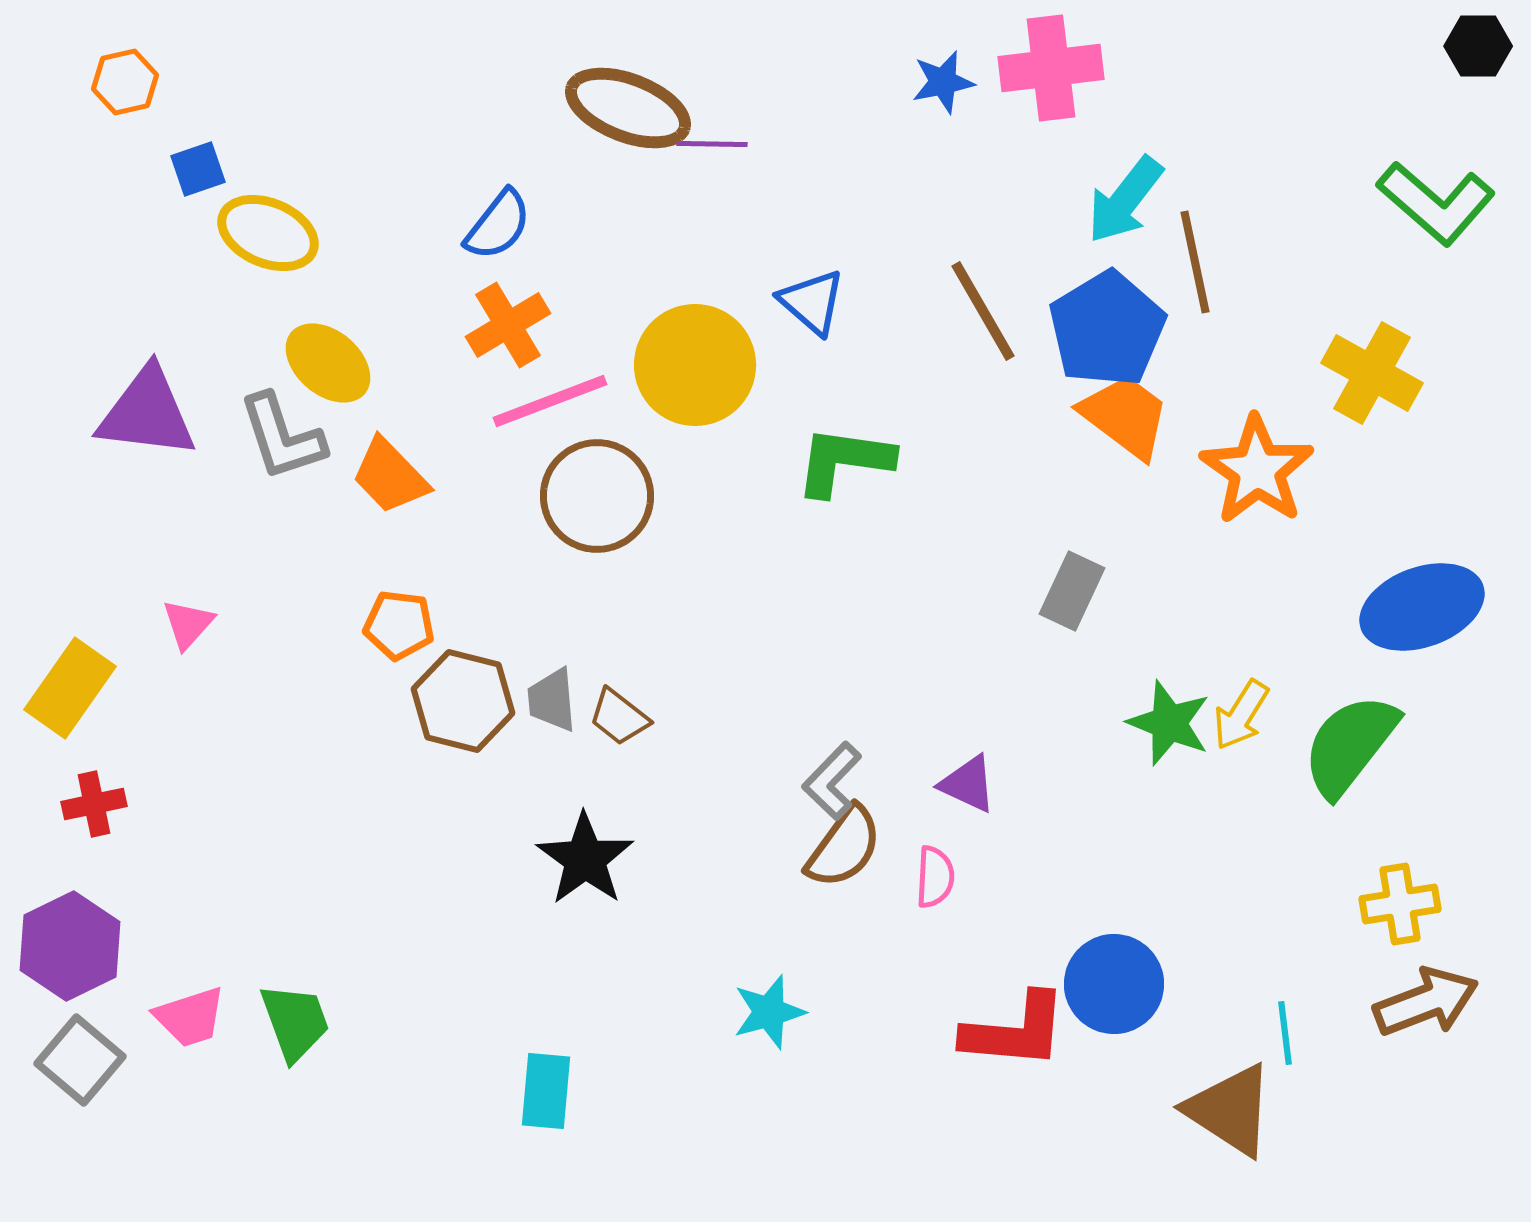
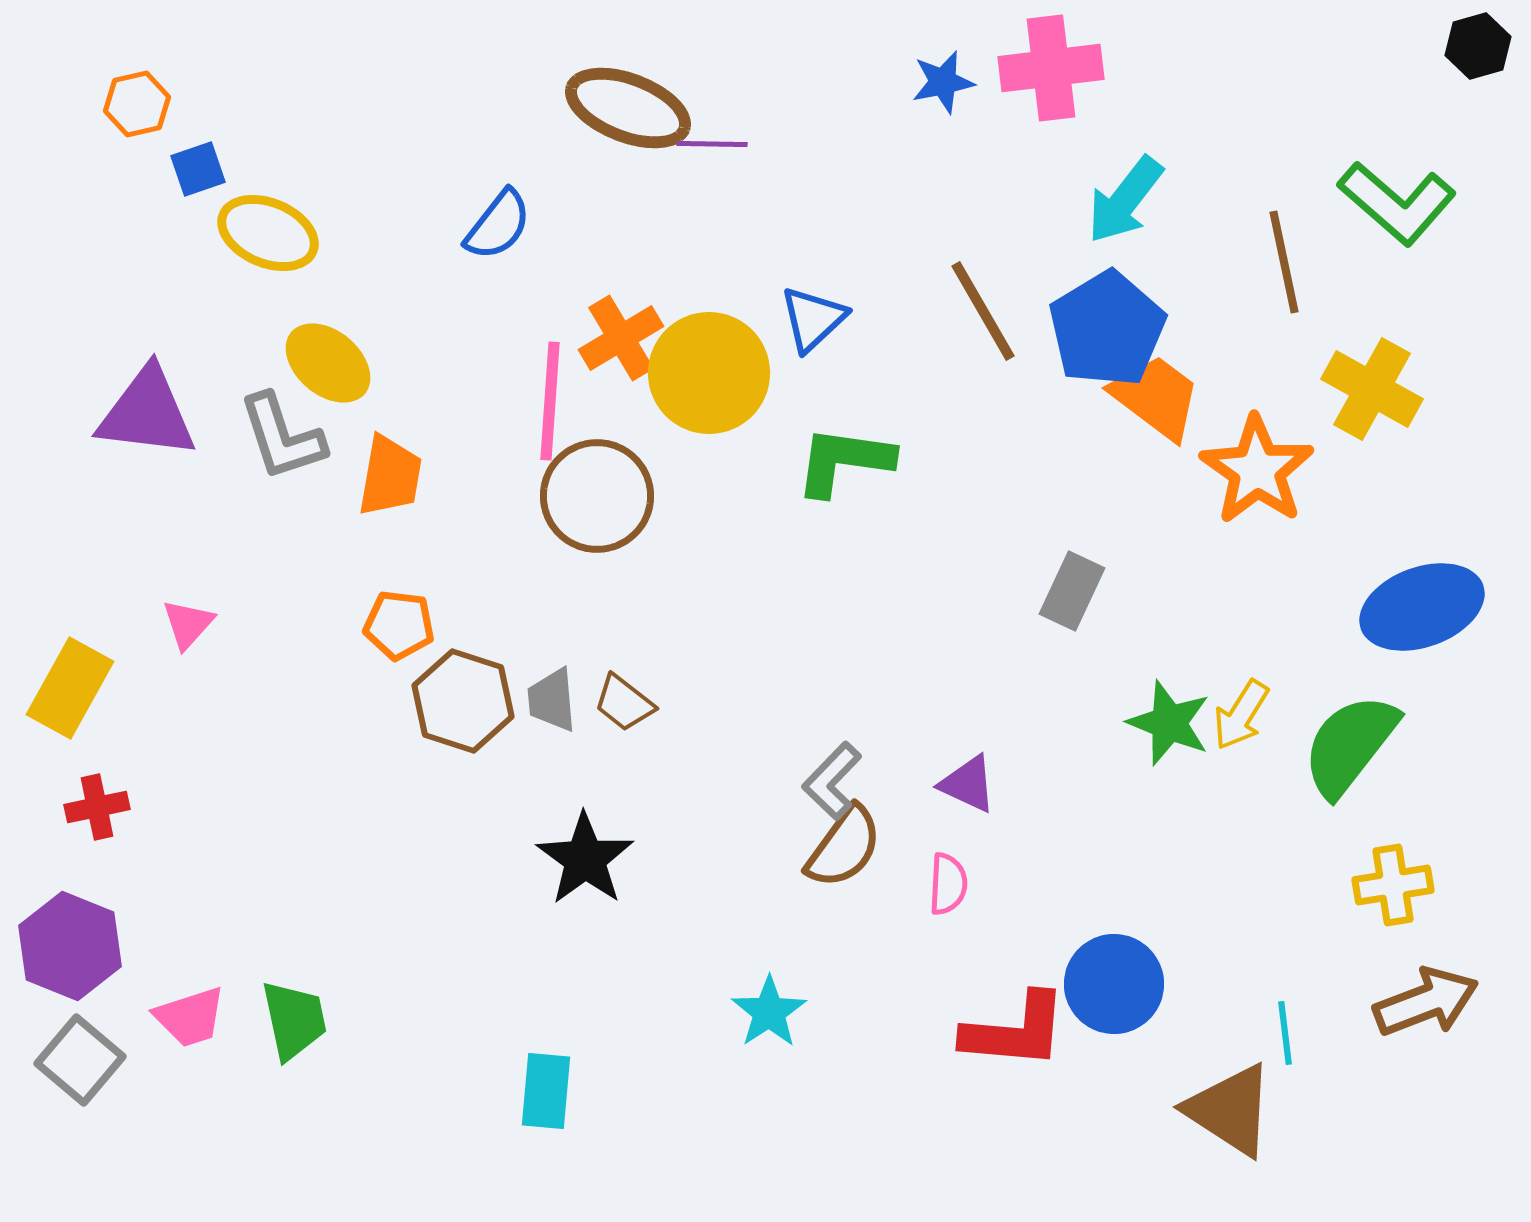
black hexagon at (1478, 46): rotated 16 degrees counterclockwise
orange hexagon at (125, 82): moved 12 px right, 22 px down
green L-shape at (1436, 203): moved 39 px left
brown line at (1195, 262): moved 89 px right
blue triangle at (812, 302): moved 1 px right, 17 px down; rotated 36 degrees clockwise
orange cross at (508, 325): moved 113 px right, 13 px down
yellow circle at (695, 365): moved 14 px right, 8 px down
yellow cross at (1372, 373): moved 16 px down
pink line at (550, 401): rotated 65 degrees counterclockwise
orange trapezoid at (1125, 416): moved 31 px right, 19 px up
orange trapezoid at (390, 476): rotated 126 degrees counterclockwise
yellow rectangle at (70, 688): rotated 6 degrees counterclockwise
brown hexagon at (463, 701): rotated 4 degrees clockwise
brown trapezoid at (619, 717): moved 5 px right, 14 px up
red cross at (94, 804): moved 3 px right, 3 px down
pink semicircle at (935, 877): moved 13 px right, 7 px down
yellow cross at (1400, 904): moved 7 px left, 19 px up
purple hexagon at (70, 946): rotated 12 degrees counterclockwise
cyan star at (769, 1012): rotated 18 degrees counterclockwise
green trapezoid at (295, 1022): moved 1 px left, 2 px up; rotated 8 degrees clockwise
